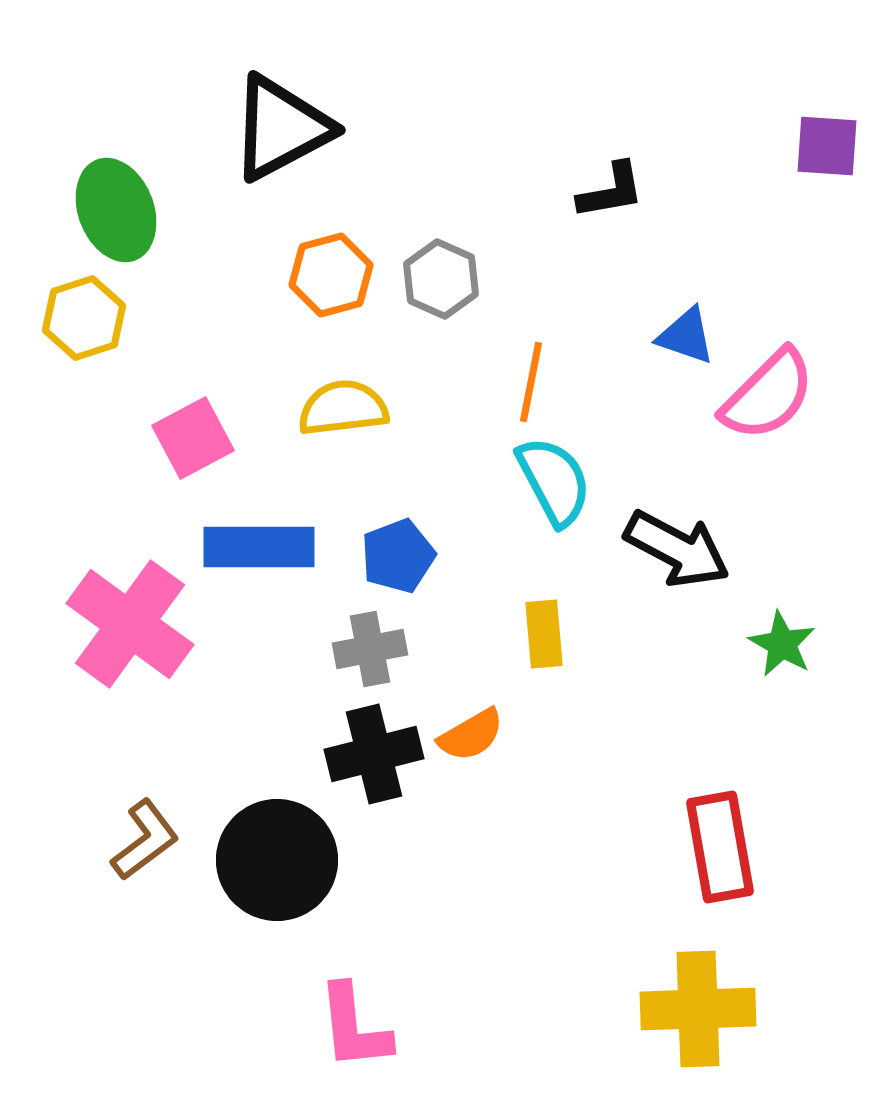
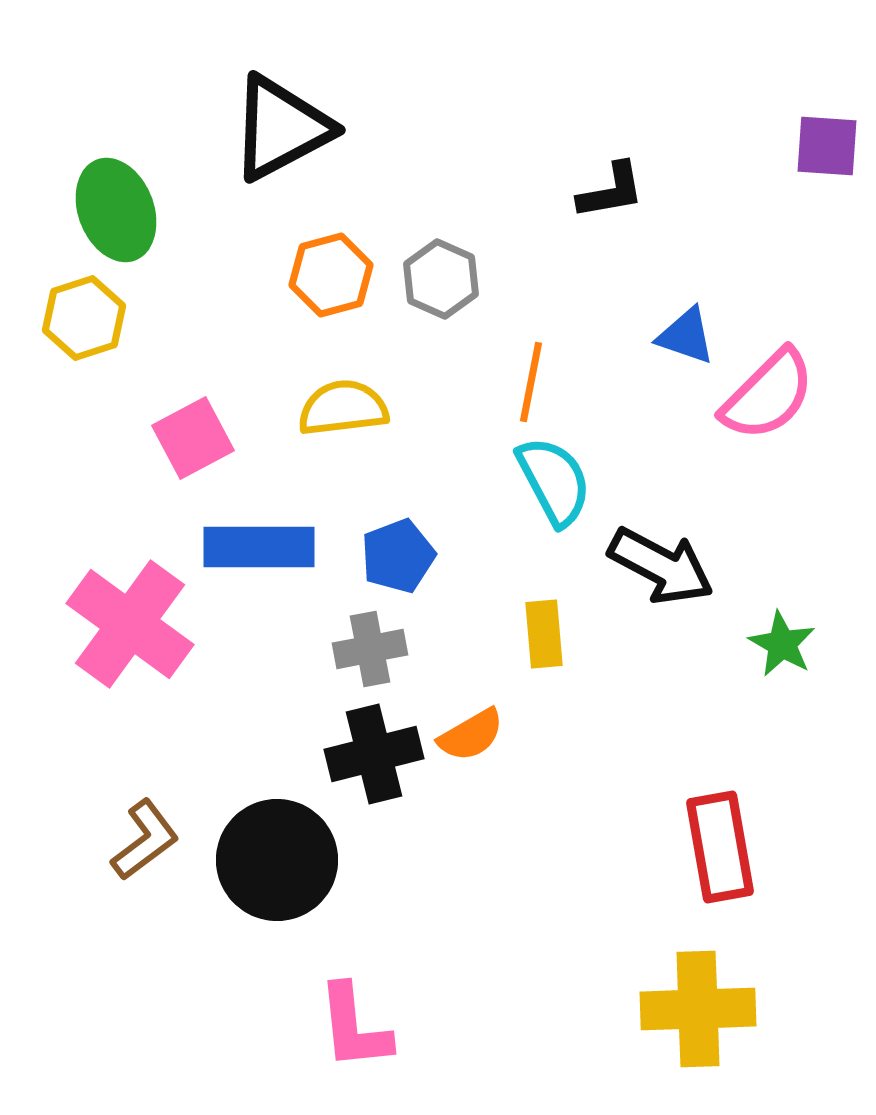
black arrow: moved 16 px left, 17 px down
